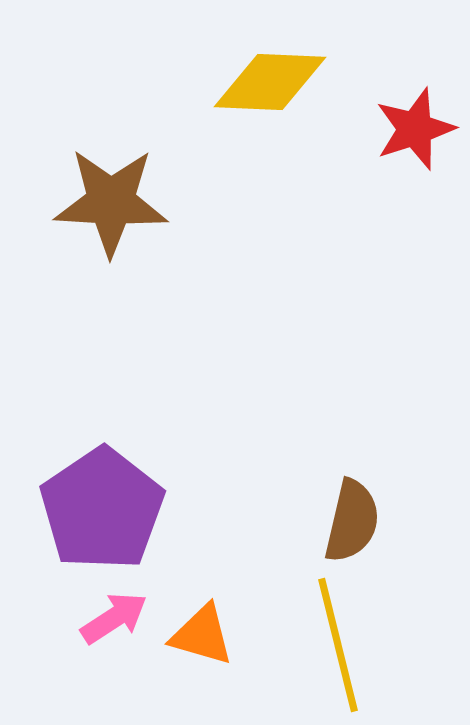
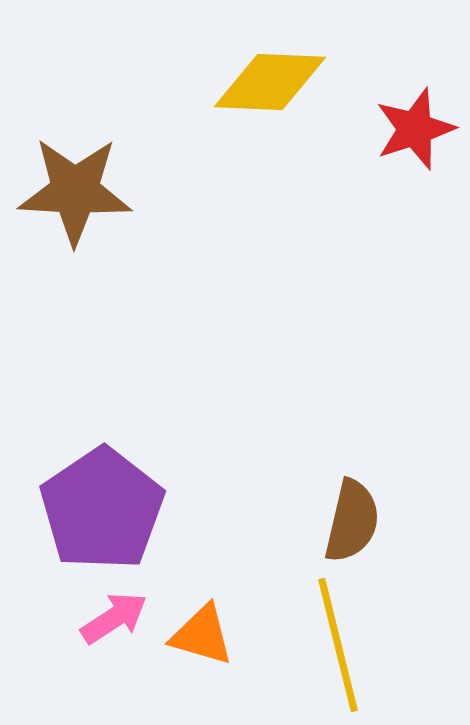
brown star: moved 36 px left, 11 px up
